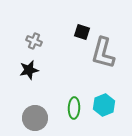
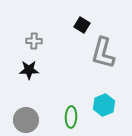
black square: moved 7 px up; rotated 14 degrees clockwise
gray cross: rotated 21 degrees counterclockwise
black star: rotated 12 degrees clockwise
green ellipse: moved 3 px left, 9 px down
gray circle: moved 9 px left, 2 px down
